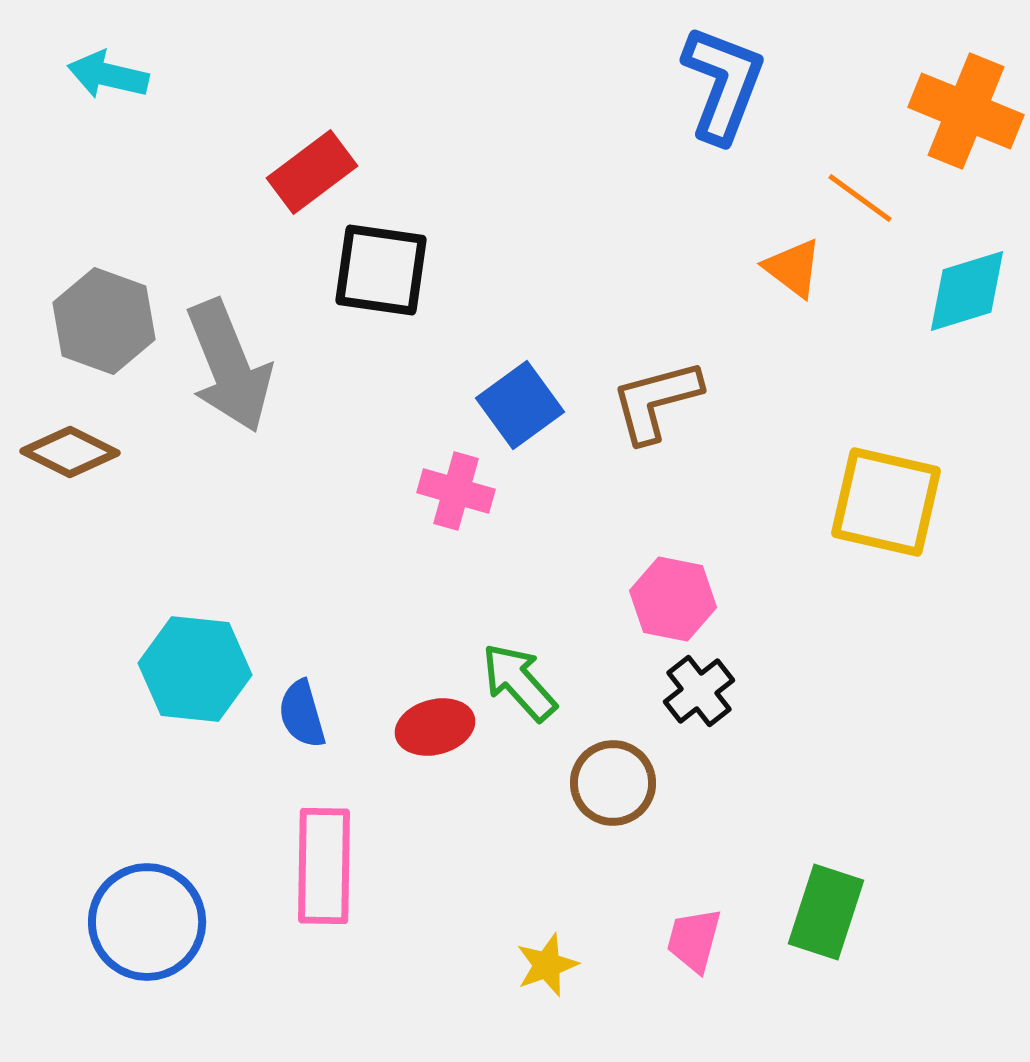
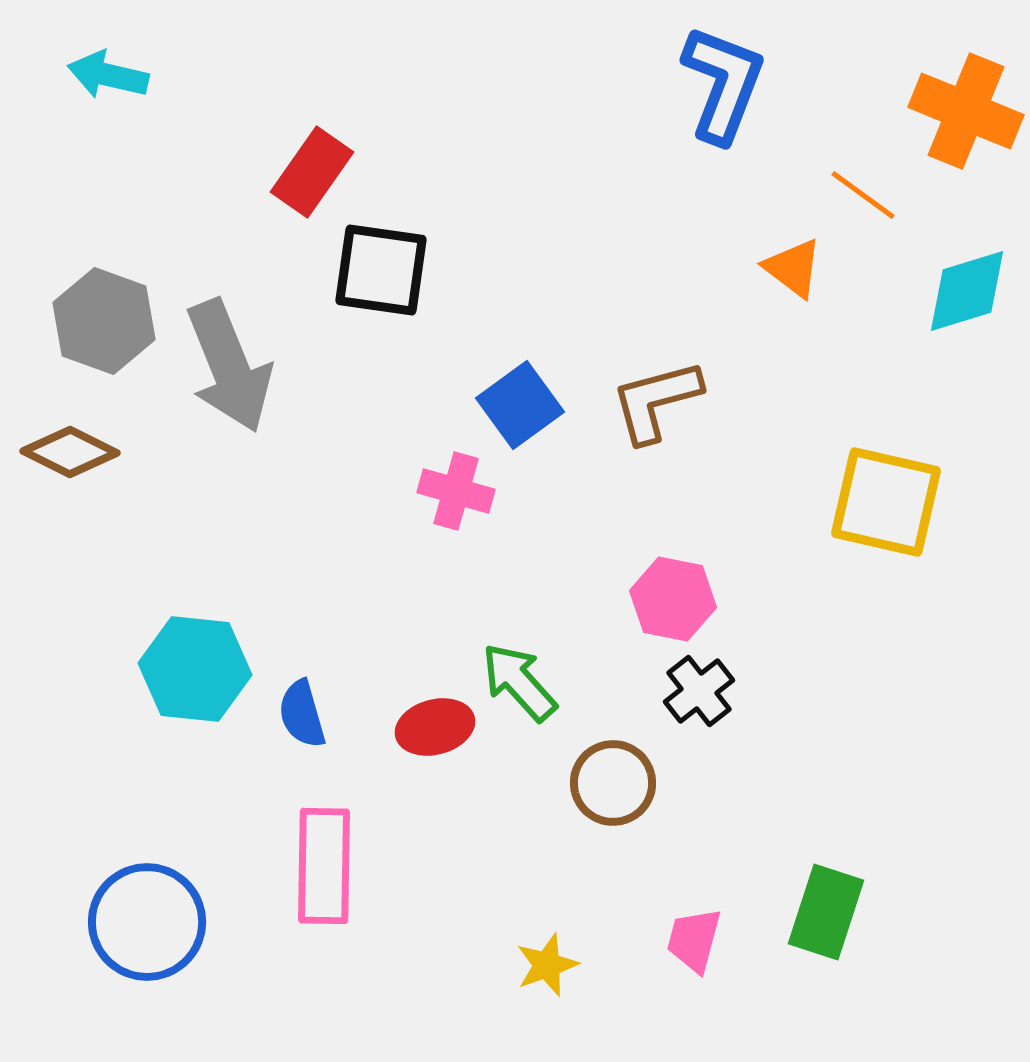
red rectangle: rotated 18 degrees counterclockwise
orange line: moved 3 px right, 3 px up
